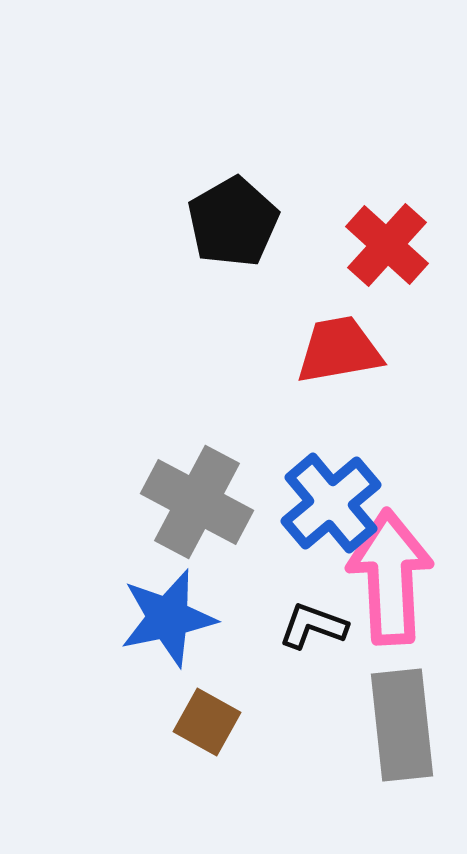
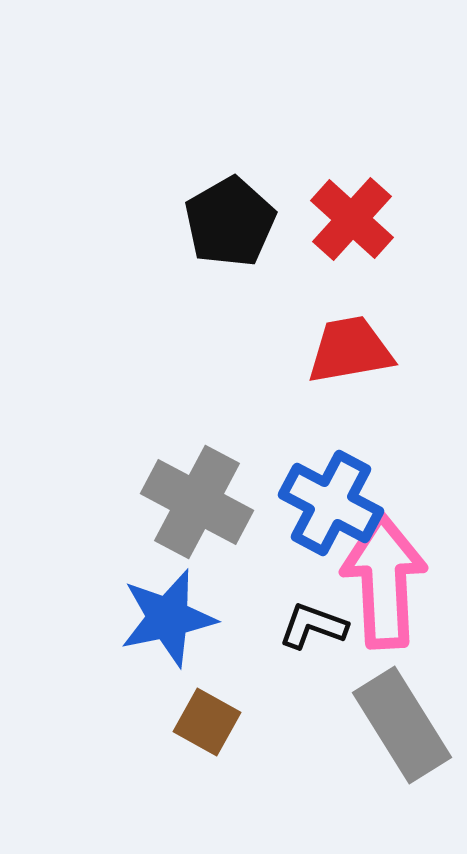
black pentagon: moved 3 px left
red cross: moved 35 px left, 26 px up
red trapezoid: moved 11 px right
blue cross: rotated 22 degrees counterclockwise
pink arrow: moved 6 px left, 4 px down
gray rectangle: rotated 26 degrees counterclockwise
